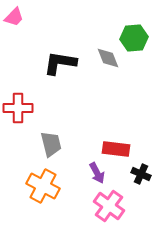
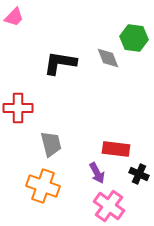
green hexagon: rotated 12 degrees clockwise
black cross: moved 2 px left
orange cross: rotated 8 degrees counterclockwise
